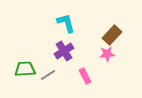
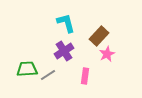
brown rectangle: moved 13 px left, 1 px down
pink star: rotated 21 degrees counterclockwise
green trapezoid: moved 2 px right
pink rectangle: rotated 35 degrees clockwise
